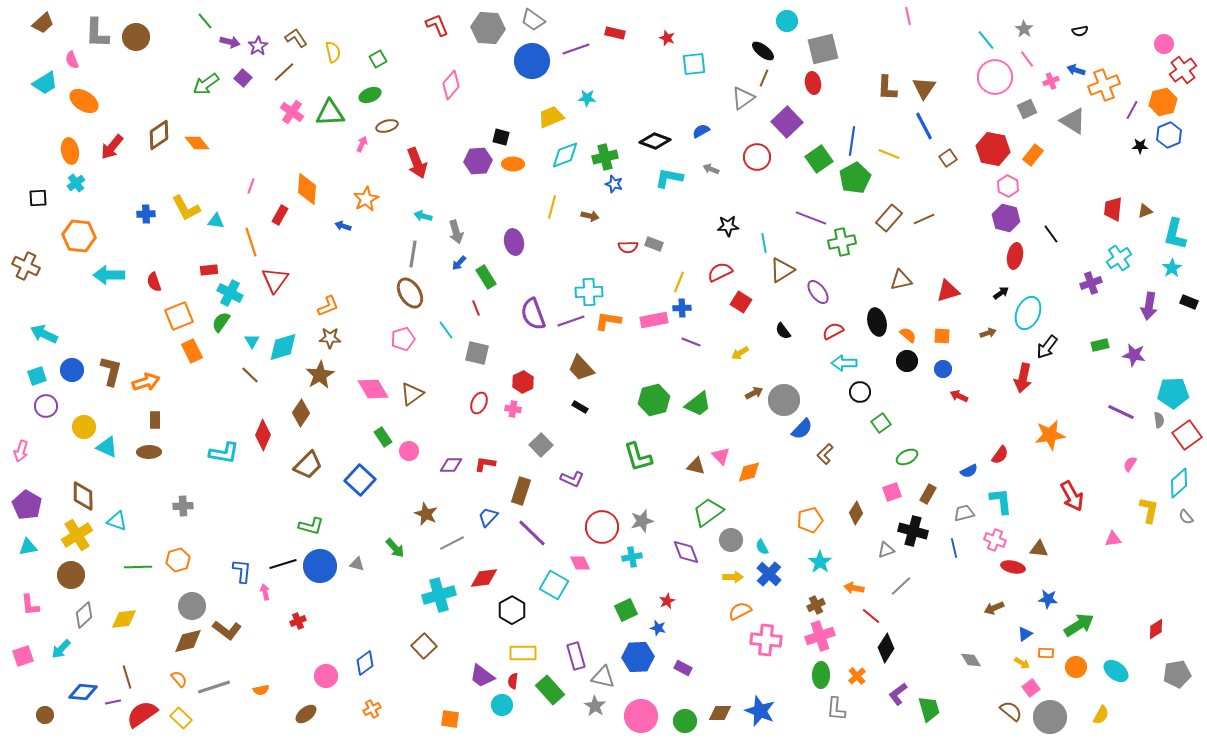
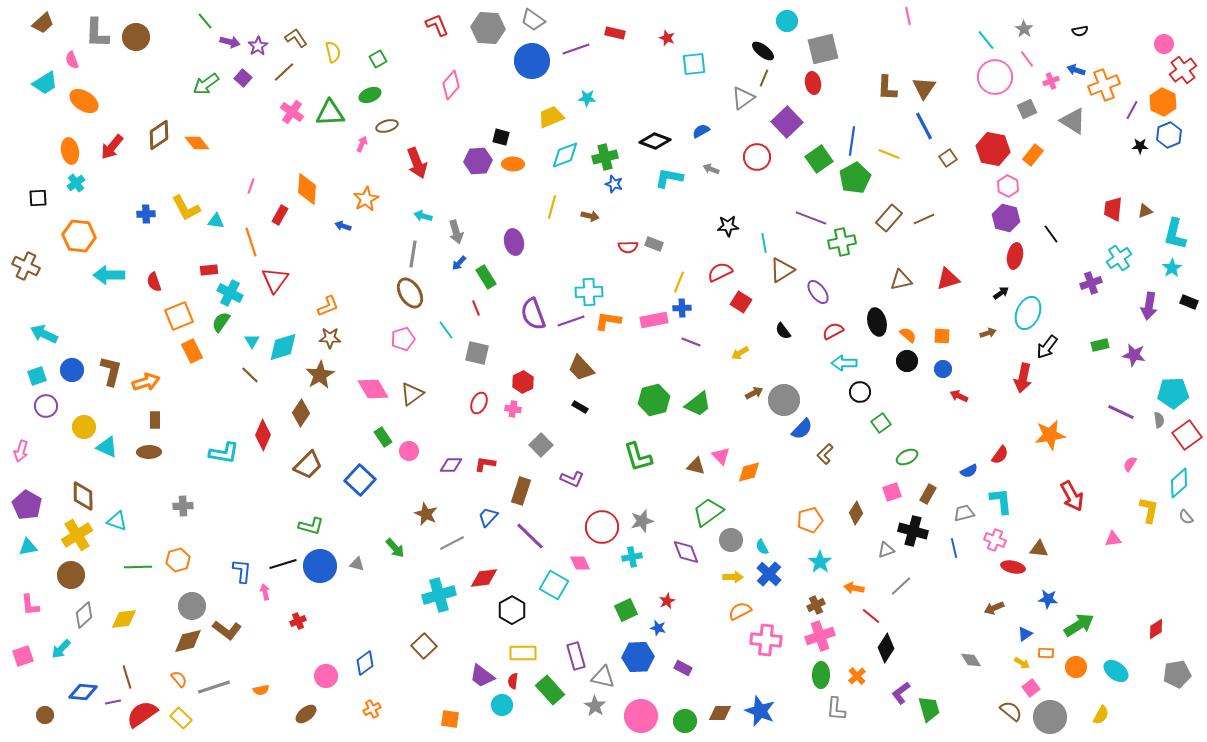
orange hexagon at (1163, 102): rotated 20 degrees counterclockwise
red triangle at (948, 291): moved 12 px up
purple line at (532, 533): moved 2 px left, 3 px down
purple L-shape at (898, 694): moved 3 px right, 1 px up
